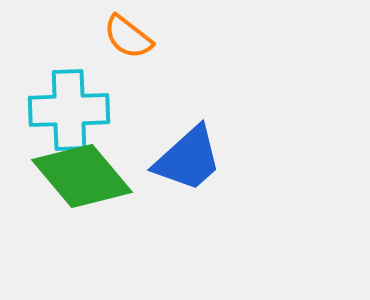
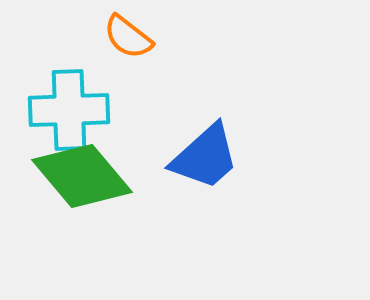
blue trapezoid: moved 17 px right, 2 px up
